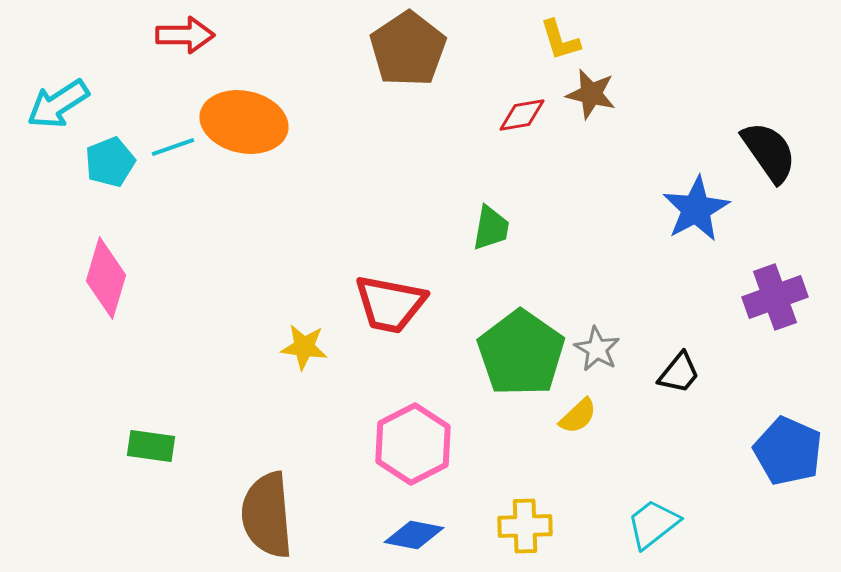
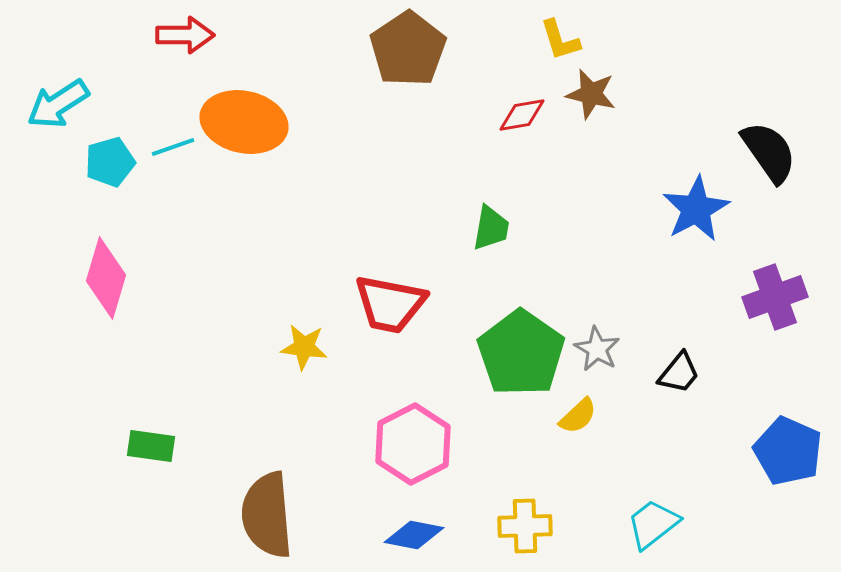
cyan pentagon: rotated 6 degrees clockwise
